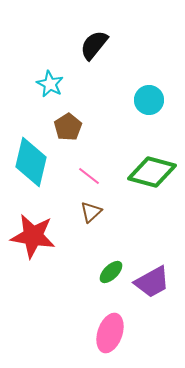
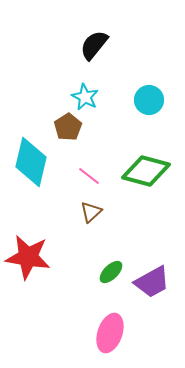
cyan star: moved 35 px right, 13 px down
green diamond: moved 6 px left, 1 px up
red star: moved 5 px left, 21 px down
